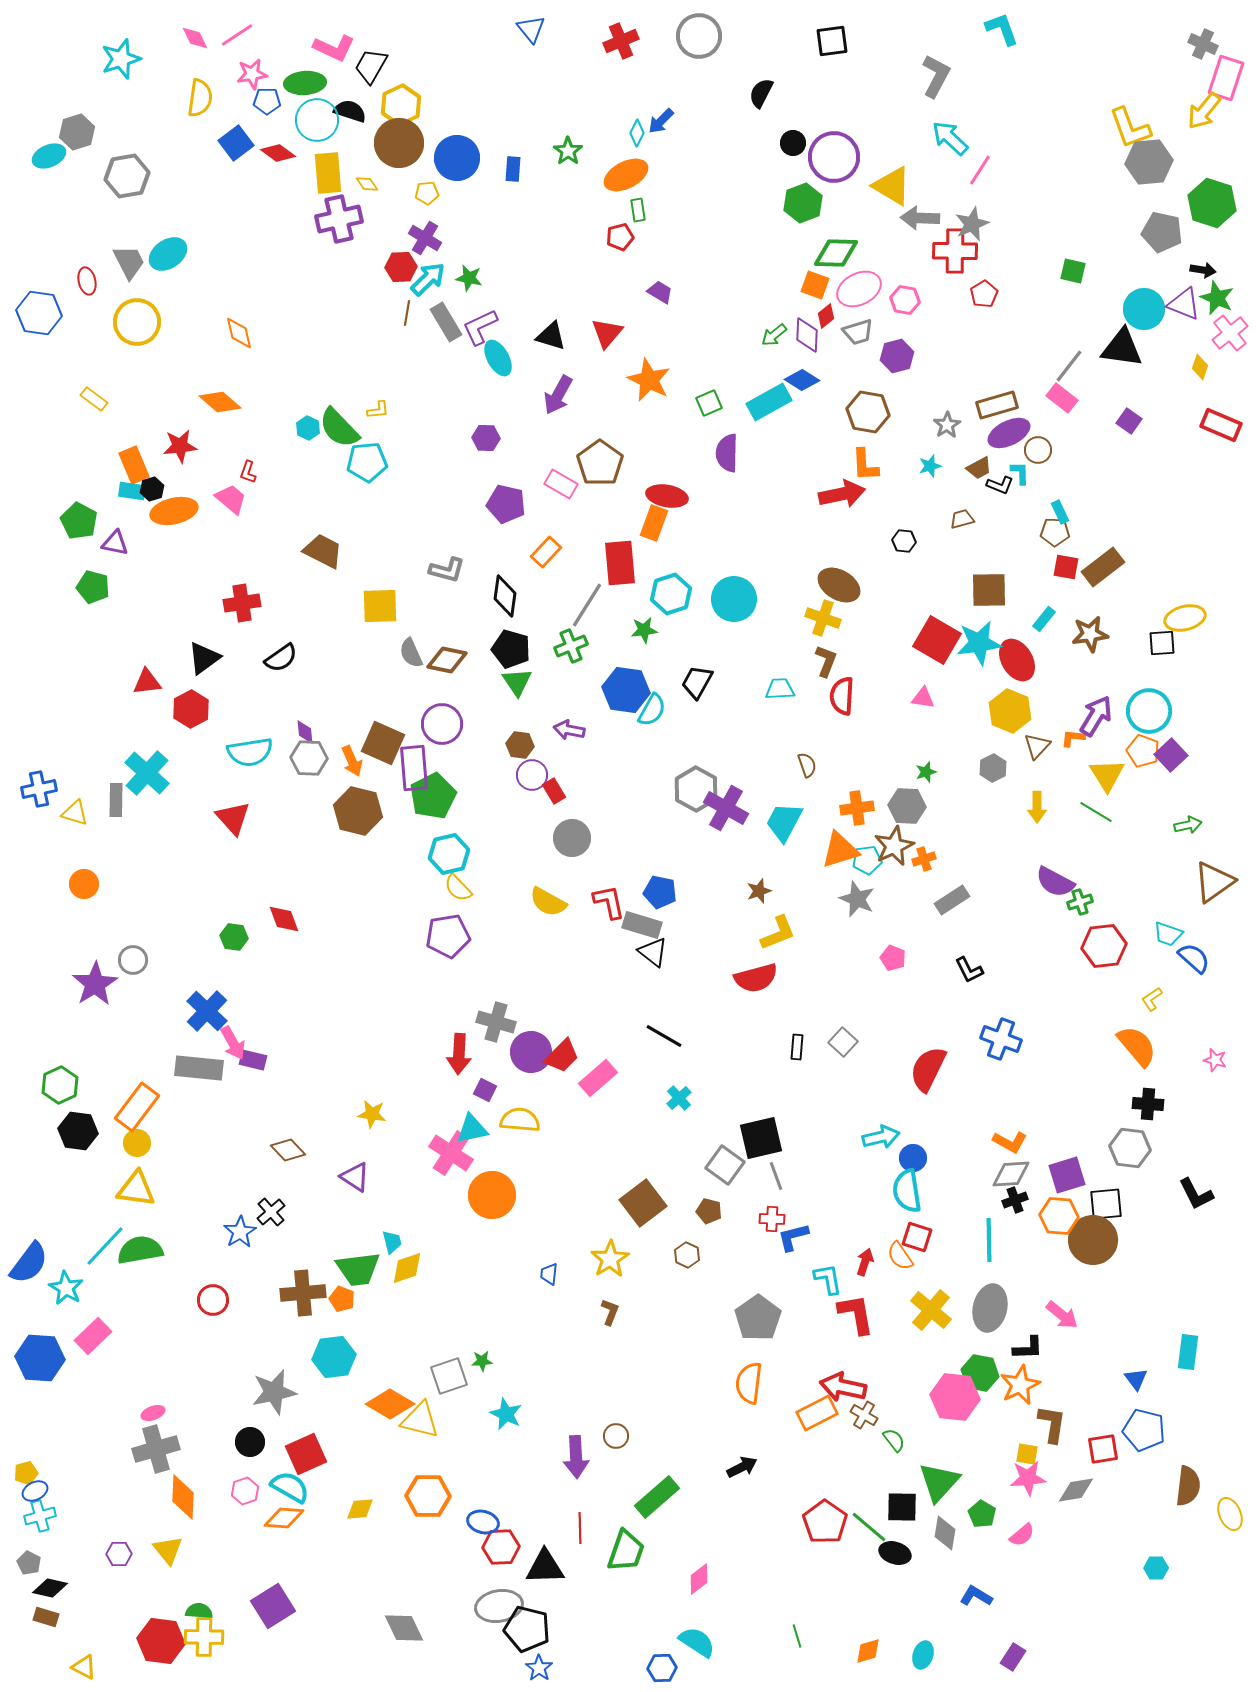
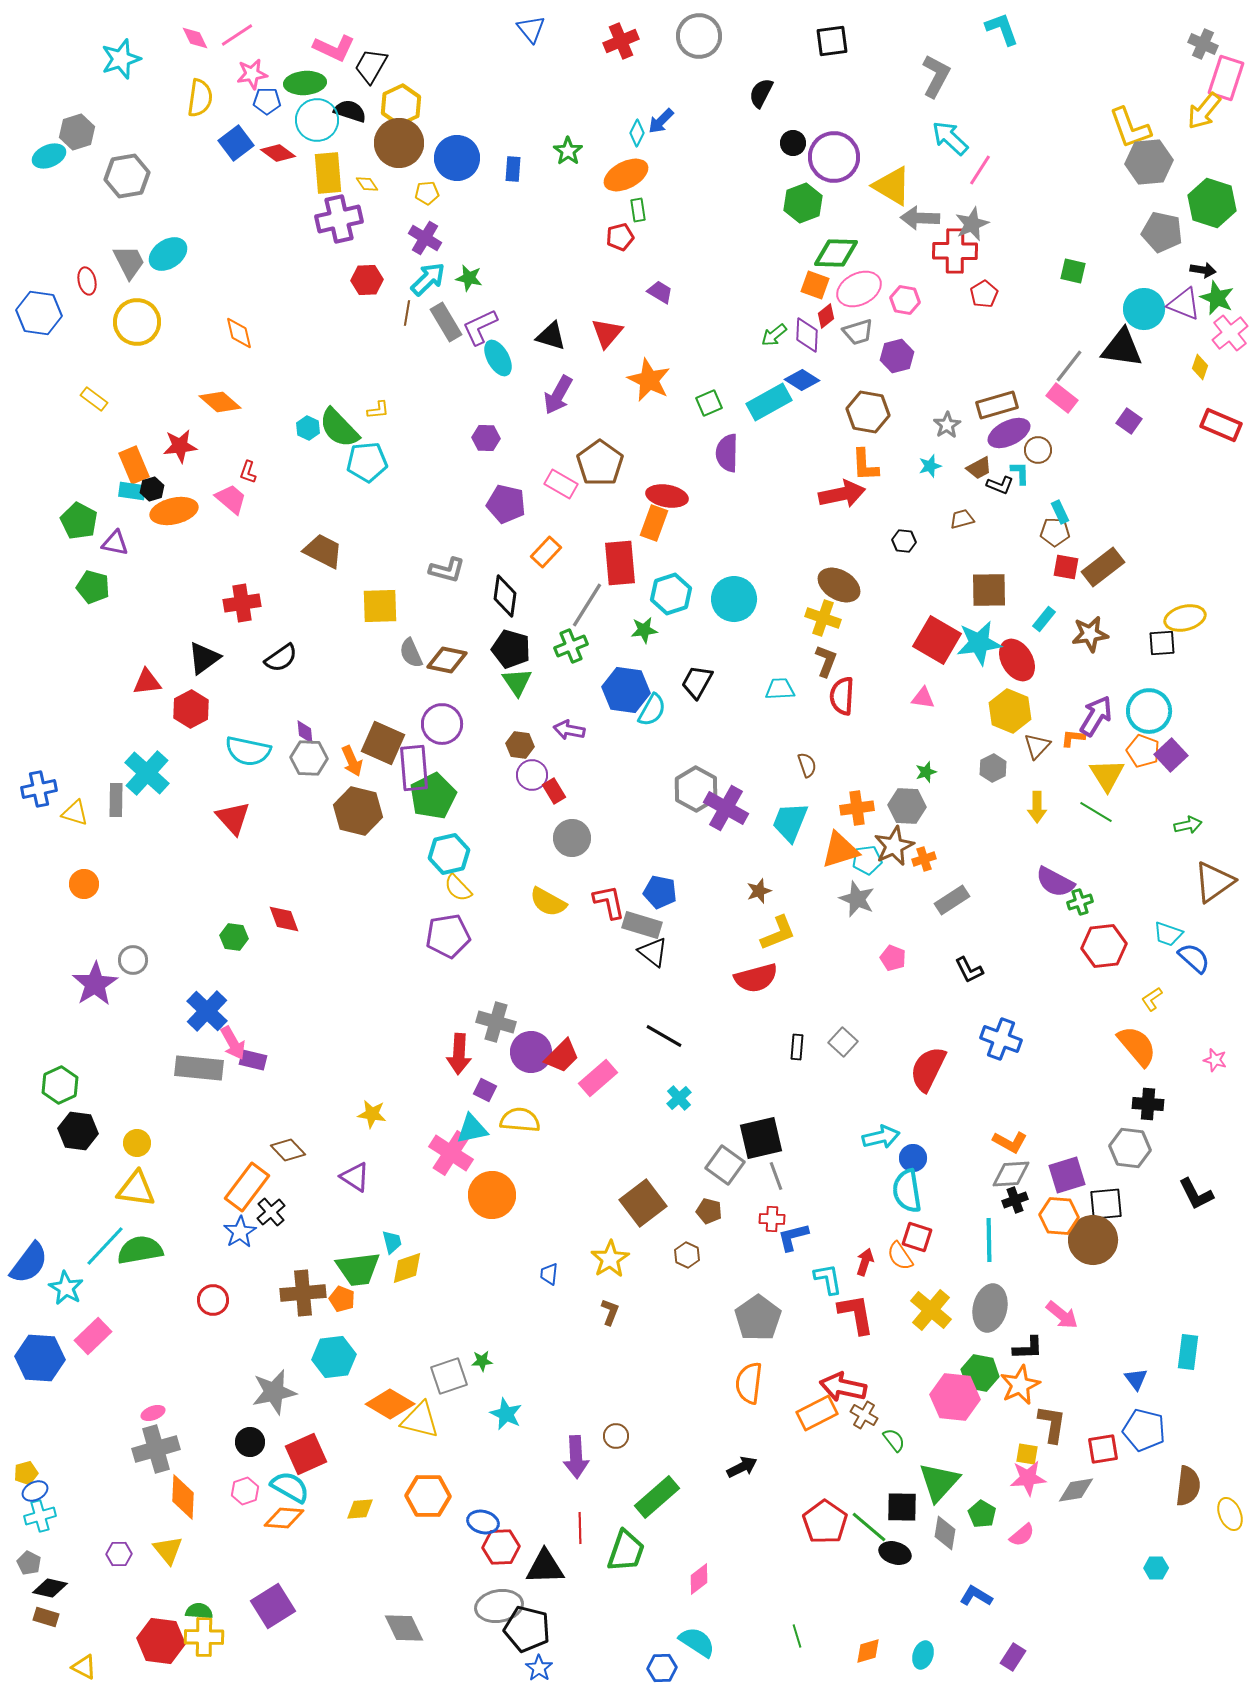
red hexagon at (401, 267): moved 34 px left, 13 px down
cyan semicircle at (250, 752): moved 2 px left, 1 px up; rotated 21 degrees clockwise
cyan trapezoid at (784, 822): moved 6 px right; rotated 6 degrees counterclockwise
orange rectangle at (137, 1107): moved 110 px right, 80 px down
